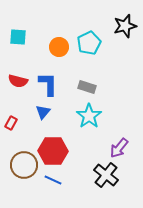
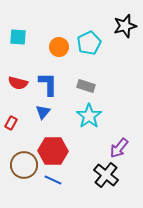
red semicircle: moved 2 px down
gray rectangle: moved 1 px left, 1 px up
